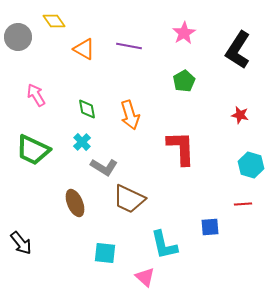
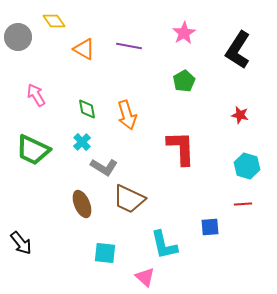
orange arrow: moved 3 px left
cyan hexagon: moved 4 px left, 1 px down
brown ellipse: moved 7 px right, 1 px down
